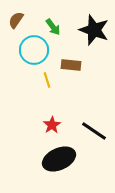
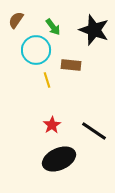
cyan circle: moved 2 px right
